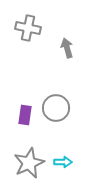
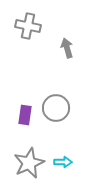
gray cross: moved 2 px up
